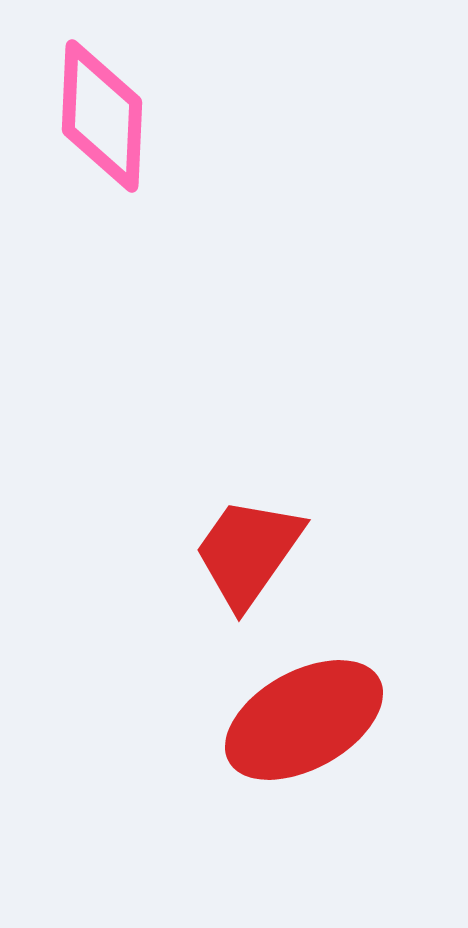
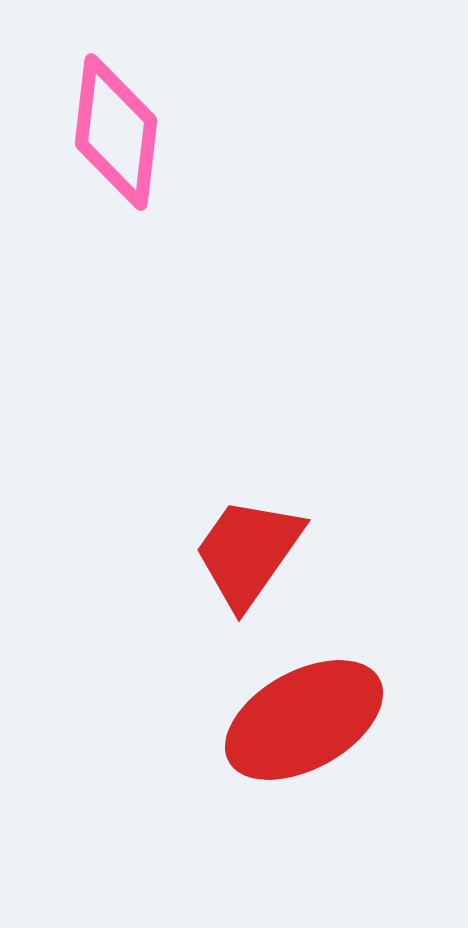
pink diamond: moved 14 px right, 16 px down; rotated 4 degrees clockwise
